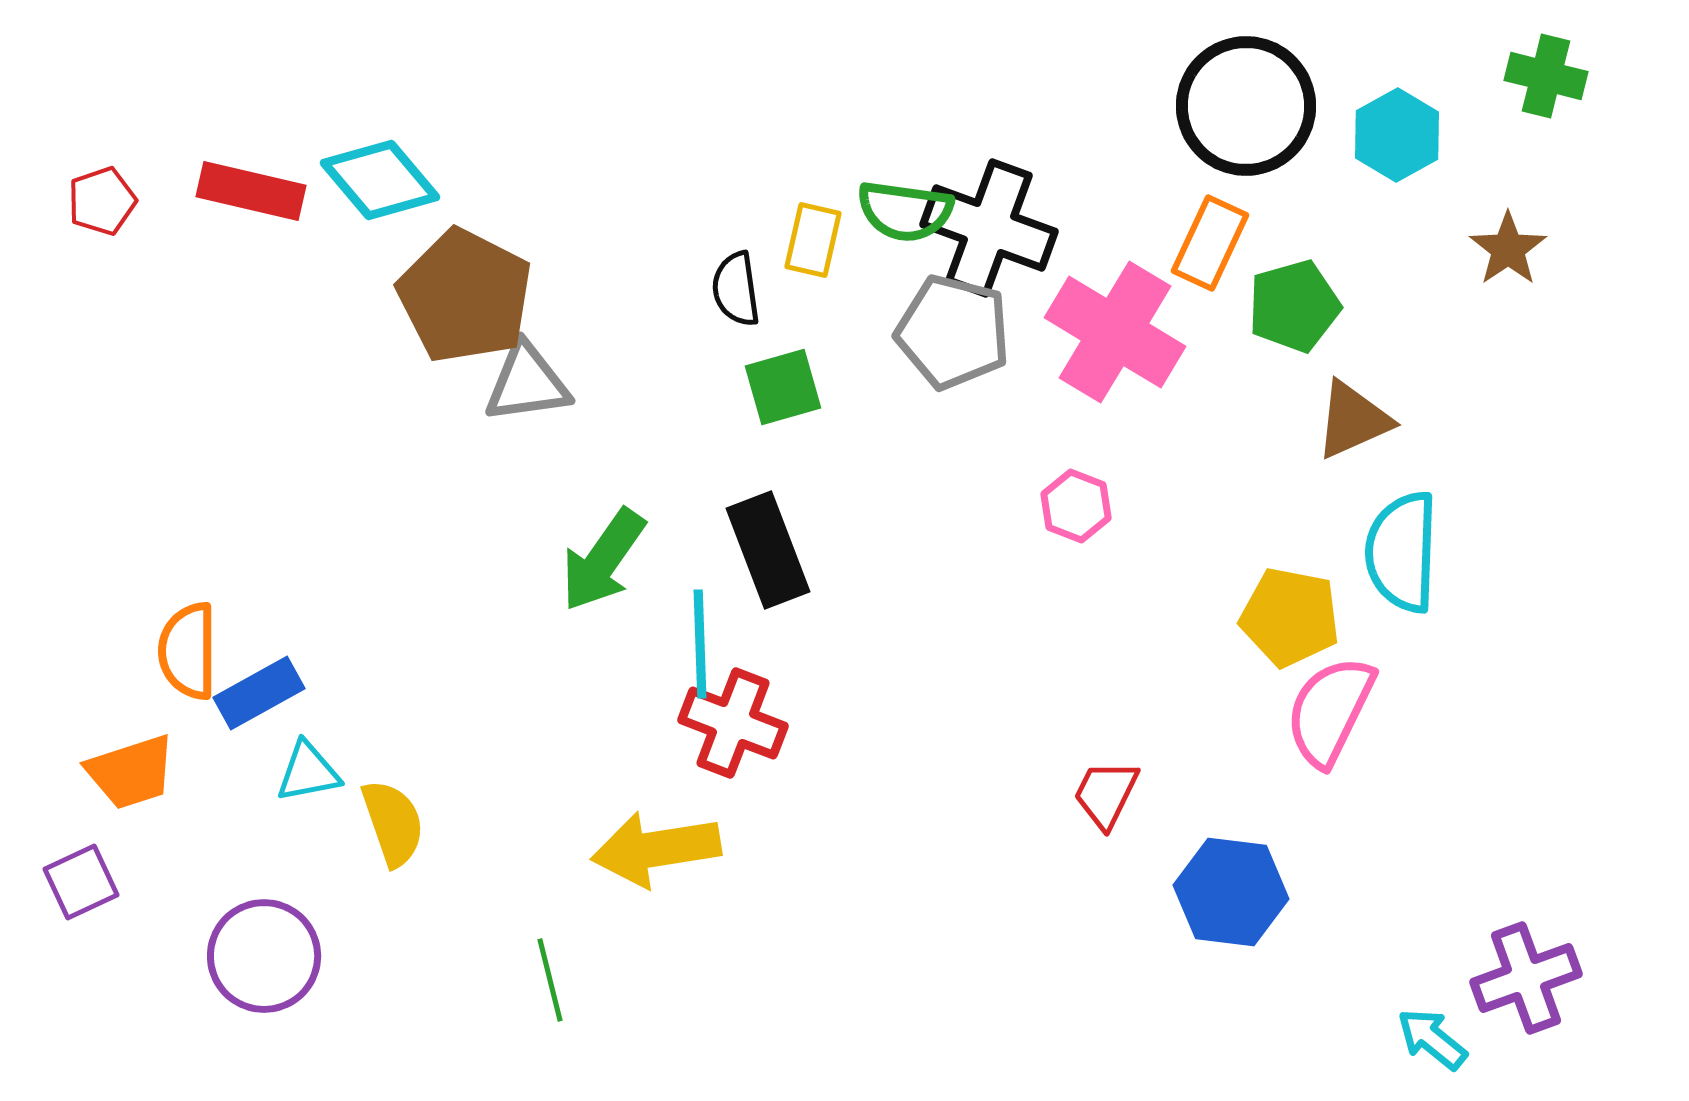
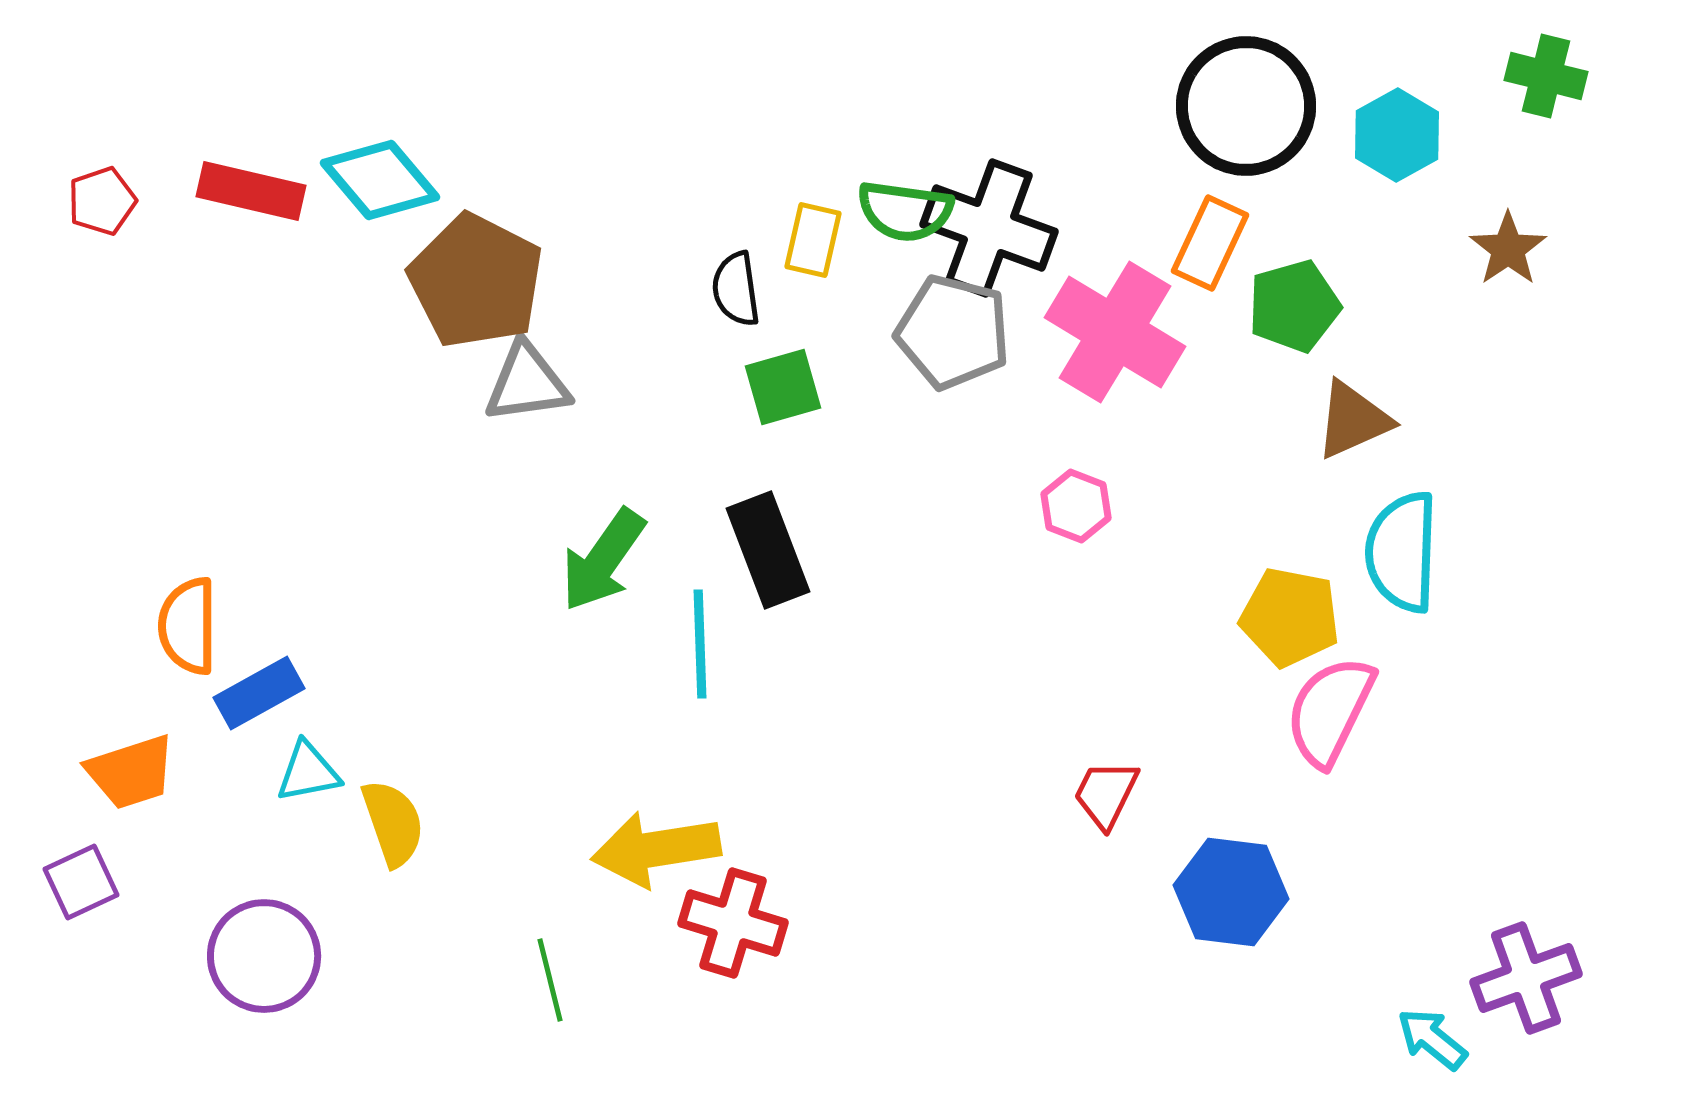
brown pentagon: moved 11 px right, 15 px up
orange semicircle: moved 25 px up
red cross: moved 200 px down; rotated 4 degrees counterclockwise
